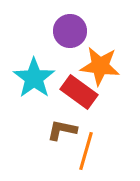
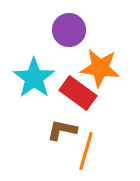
purple circle: moved 1 px left, 1 px up
orange star: moved 2 px down
red rectangle: moved 1 px left, 1 px down
